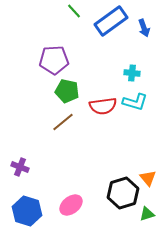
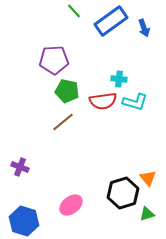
cyan cross: moved 13 px left, 6 px down
red semicircle: moved 5 px up
blue hexagon: moved 3 px left, 10 px down
